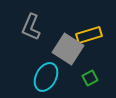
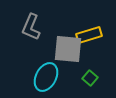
gray square: rotated 28 degrees counterclockwise
green square: rotated 21 degrees counterclockwise
